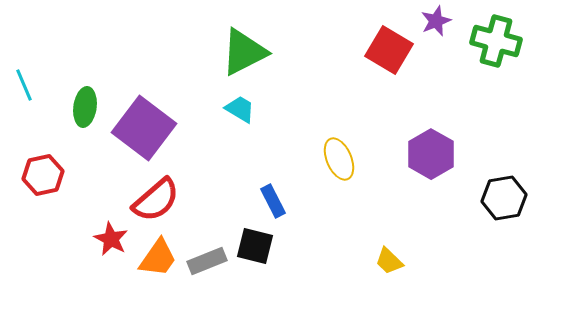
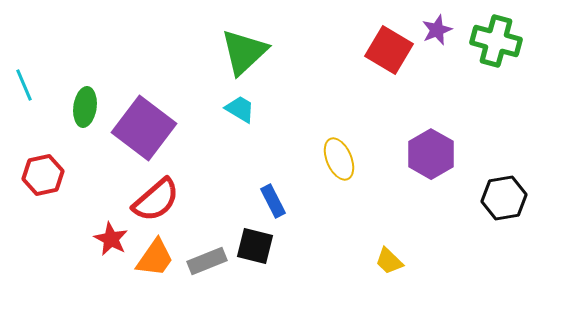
purple star: moved 1 px right, 9 px down
green triangle: rotated 16 degrees counterclockwise
orange trapezoid: moved 3 px left
